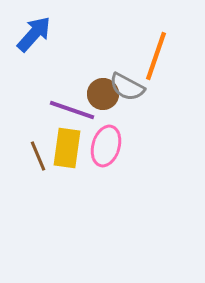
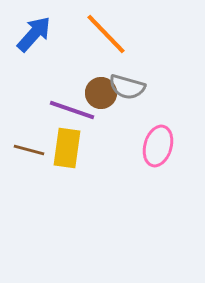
orange line: moved 50 px left, 22 px up; rotated 63 degrees counterclockwise
gray semicircle: rotated 12 degrees counterclockwise
brown circle: moved 2 px left, 1 px up
pink ellipse: moved 52 px right
brown line: moved 9 px left, 6 px up; rotated 52 degrees counterclockwise
